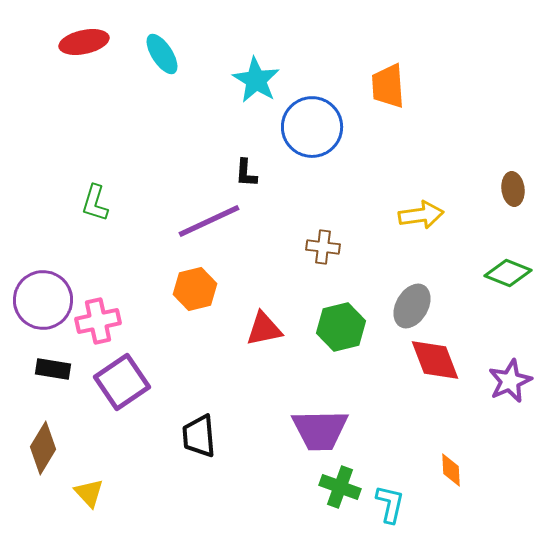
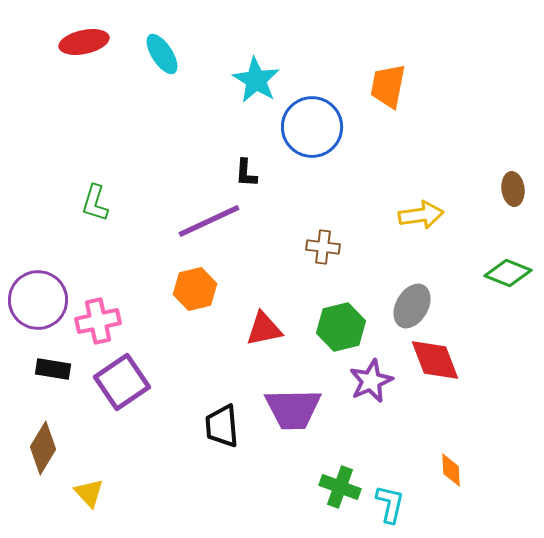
orange trapezoid: rotated 15 degrees clockwise
purple circle: moved 5 px left
purple star: moved 139 px left
purple trapezoid: moved 27 px left, 21 px up
black trapezoid: moved 23 px right, 10 px up
